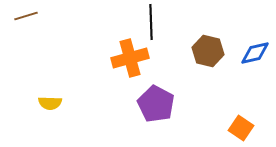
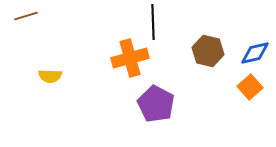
black line: moved 2 px right
yellow semicircle: moved 27 px up
orange square: moved 9 px right, 41 px up; rotated 15 degrees clockwise
